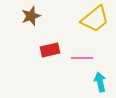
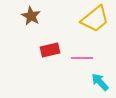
brown star: rotated 24 degrees counterclockwise
cyan arrow: rotated 30 degrees counterclockwise
